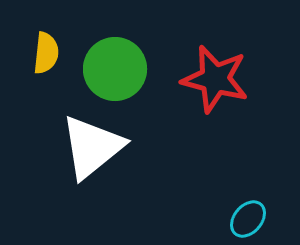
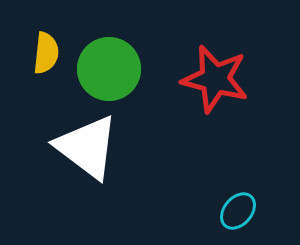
green circle: moved 6 px left
white triangle: moved 5 px left; rotated 44 degrees counterclockwise
cyan ellipse: moved 10 px left, 8 px up
